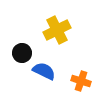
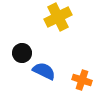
yellow cross: moved 1 px right, 13 px up
orange cross: moved 1 px right, 1 px up
